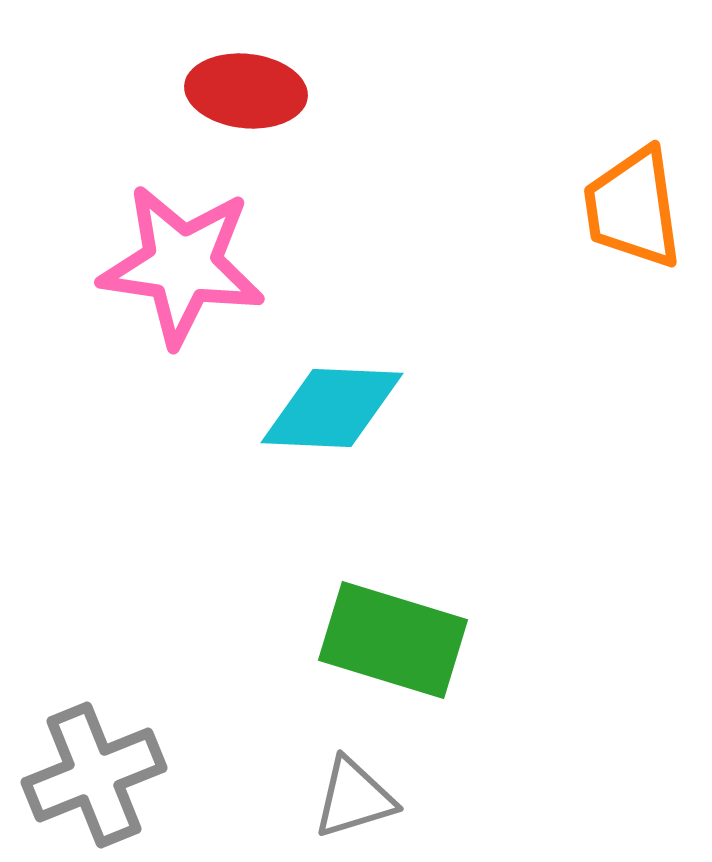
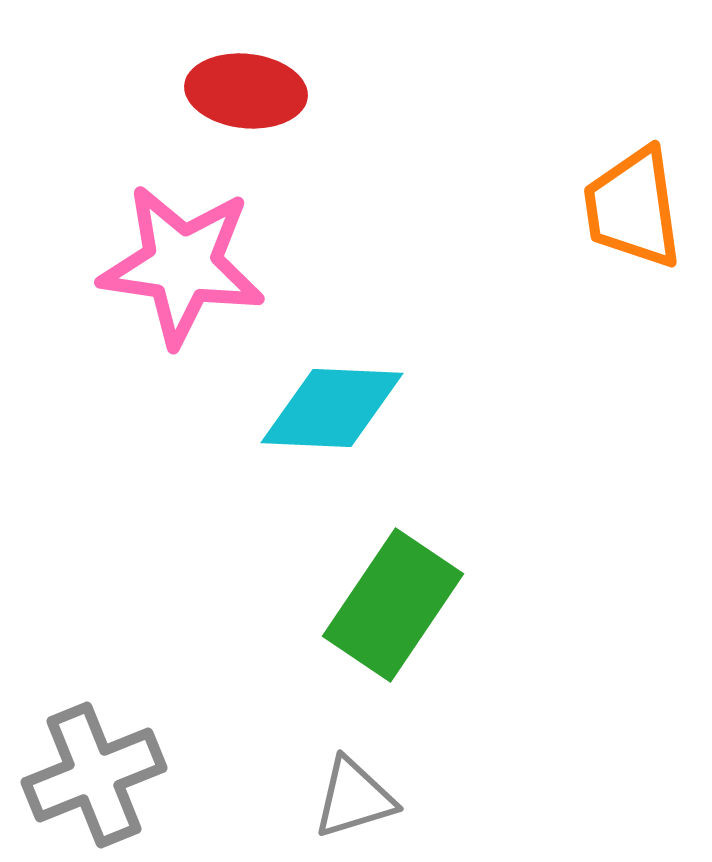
green rectangle: moved 35 px up; rotated 73 degrees counterclockwise
